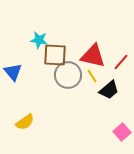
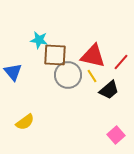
pink square: moved 6 px left, 3 px down
